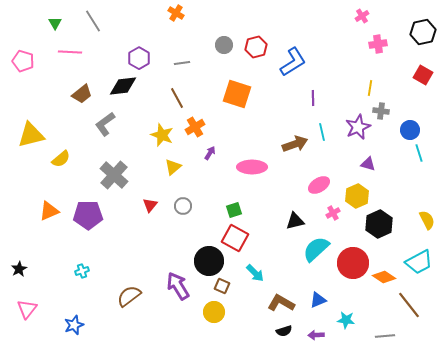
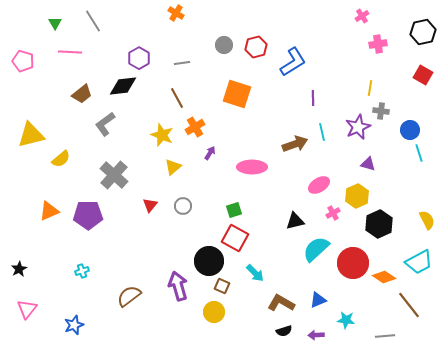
purple arrow at (178, 286): rotated 16 degrees clockwise
